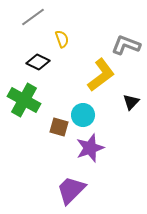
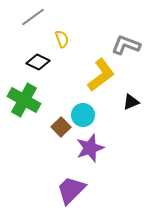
black triangle: rotated 24 degrees clockwise
brown square: moved 2 px right; rotated 30 degrees clockwise
